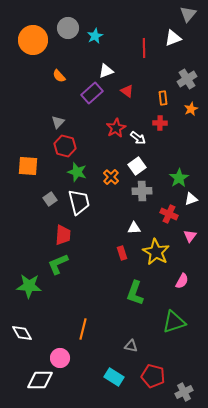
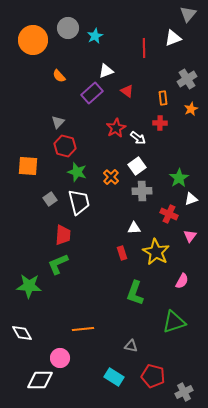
orange line at (83, 329): rotated 70 degrees clockwise
